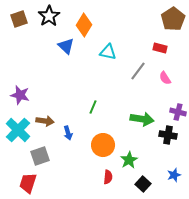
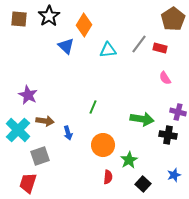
brown square: rotated 24 degrees clockwise
cyan triangle: moved 2 px up; rotated 18 degrees counterclockwise
gray line: moved 1 px right, 27 px up
purple star: moved 8 px right; rotated 12 degrees clockwise
